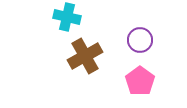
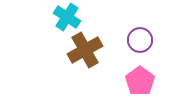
cyan cross: rotated 20 degrees clockwise
brown cross: moved 6 px up
